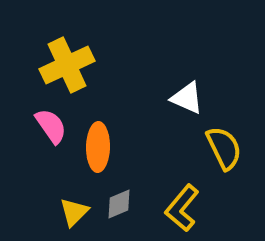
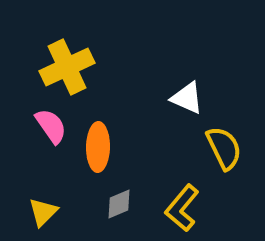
yellow cross: moved 2 px down
yellow triangle: moved 31 px left
